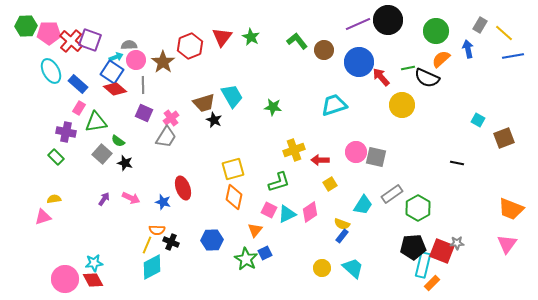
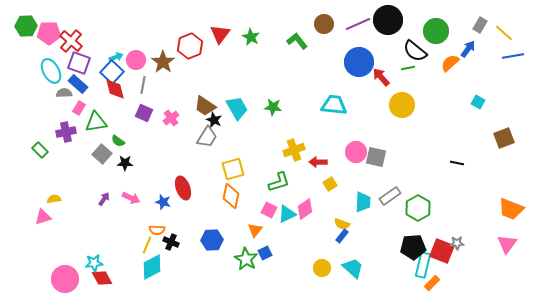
red triangle at (222, 37): moved 2 px left, 3 px up
purple square at (90, 40): moved 11 px left, 23 px down
gray semicircle at (129, 45): moved 65 px left, 48 px down
blue arrow at (468, 49): rotated 48 degrees clockwise
brown circle at (324, 50): moved 26 px up
orange semicircle at (441, 59): moved 9 px right, 4 px down
blue square at (112, 72): rotated 10 degrees clockwise
black semicircle at (427, 78): moved 12 px left, 27 px up; rotated 15 degrees clockwise
gray line at (143, 85): rotated 12 degrees clockwise
red diamond at (115, 89): rotated 35 degrees clockwise
cyan trapezoid at (232, 96): moved 5 px right, 12 px down
brown trapezoid at (204, 103): moved 1 px right, 3 px down; rotated 50 degrees clockwise
cyan trapezoid at (334, 105): rotated 24 degrees clockwise
cyan square at (478, 120): moved 18 px up
purple cross at (66, 132): rotated 24 degrees counterclockwise
gray trapezoid at (166, 137): moved 41 px right
green rectangle at (56, 157): moved 16 px left, 7 px up
red arrow at (320, 160): moved 2 px left, 2 px down
black star at (125, 163): rotated 14 degrees counterclockwise
gray rectangle at (392, 194): moved 2 px left, 2 px down
orange diamond at (234, 197): moved 3 px left, 1 px up
cyan trapezoid at (363, 205): moved 3 px up; rotated 30 degrees counterclockwise
pink diamond at (310, 212): moved 5 px left, 3 px up
red diamond at (93, 280): moved 9 px right, 2 px up
